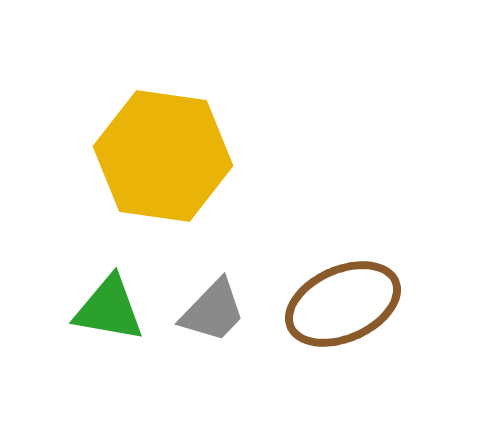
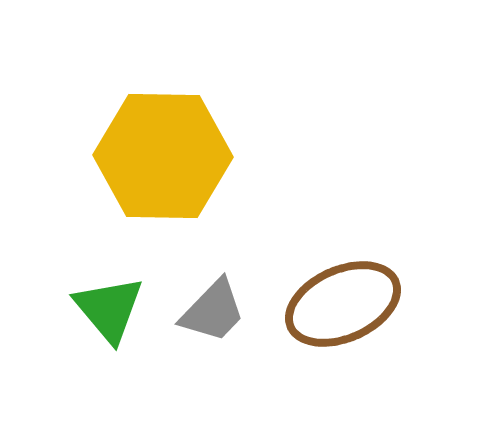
yellow hexagon: rotated 7 degrees counterclockwise
green triangle: rotated 40 degrees clockwise
